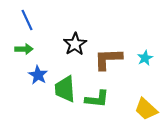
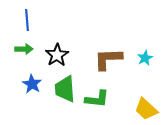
blue line: rotated 20 degrees clockwise
black star: moved 18 px left, 11 px down
blue star: moved 6 px left, 9 px down
